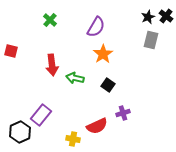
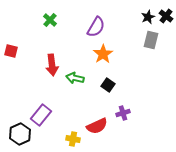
black hexagon: moved 2 px down
